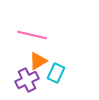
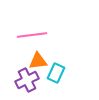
pink line: rotated 20 degrees counterclockwise
orange triangle: rotated 24 degrees clockwise
